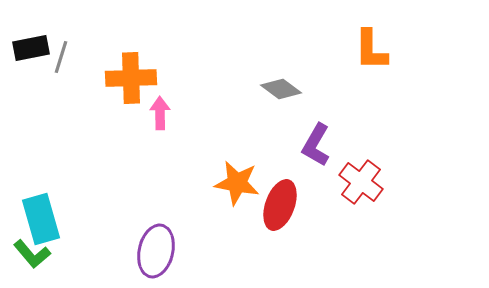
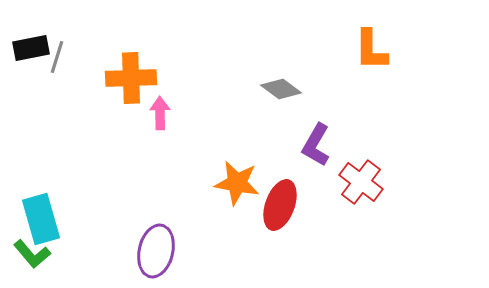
gray line: moved 4 px left
